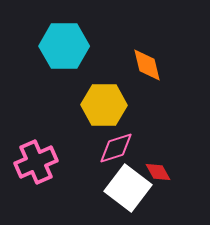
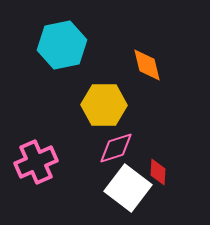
cyan hexagon: moved 2 px left, 1 px up; rotated 12 degrees counterclockwise
red diamond: rotated 32 degrees clockwise
